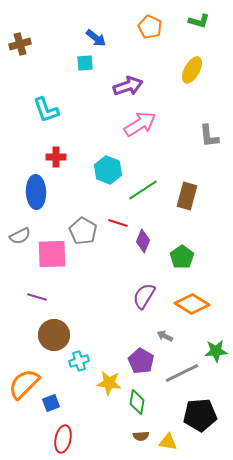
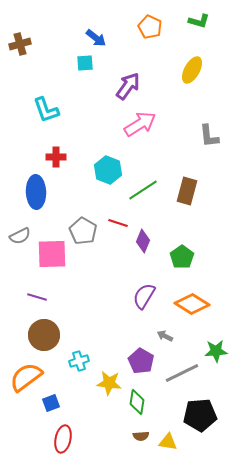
purple arrow: rotated 36 degrees counterclockwise
brown rectangle: moved 5 px up
brown circle: moved 10 px left
orange semicircle: moved 2 px right, 7 px up; rotated 8 degrees clockwise
